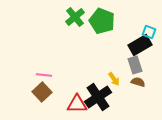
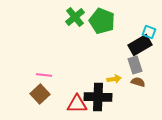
yellow arrow: rotated 64 degrees counterclockwise
brown square: moved 2 px left, 2 px down
black cross: rotated 36 degrees clockwise
